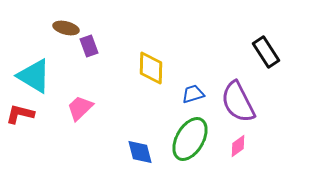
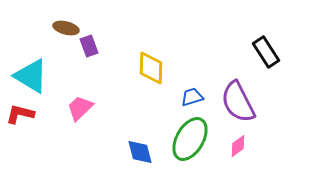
cyan triangle: moved 3 px left
blue trapezoid: moved 1 px left, 3 px down
